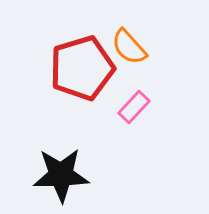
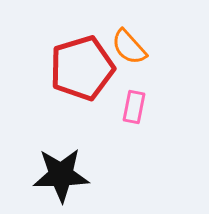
pink rectangle: rotated 32 degrees counterclockwise
